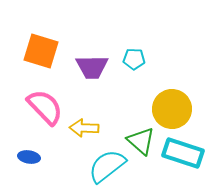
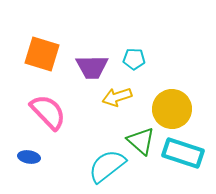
orange square: moved 1 px right, 3 px down
pink semicircle: moved 3 px right, 5 px down
yellow arrow: moved 33 px right, 31 px up; rotated 20 degrees counterclockwise
